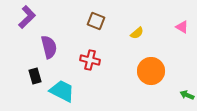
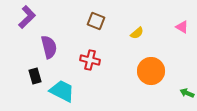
green arrow: moved 2 px up
